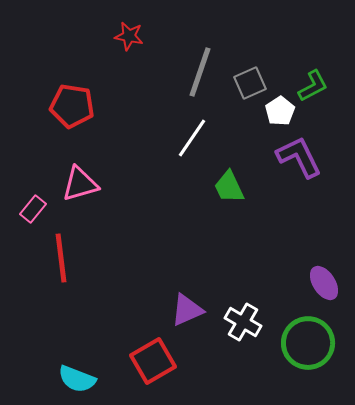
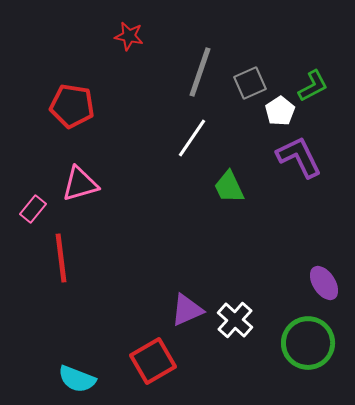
white cross: moved 8 px left, 2 px up; rotated 12 degrees clockwise
